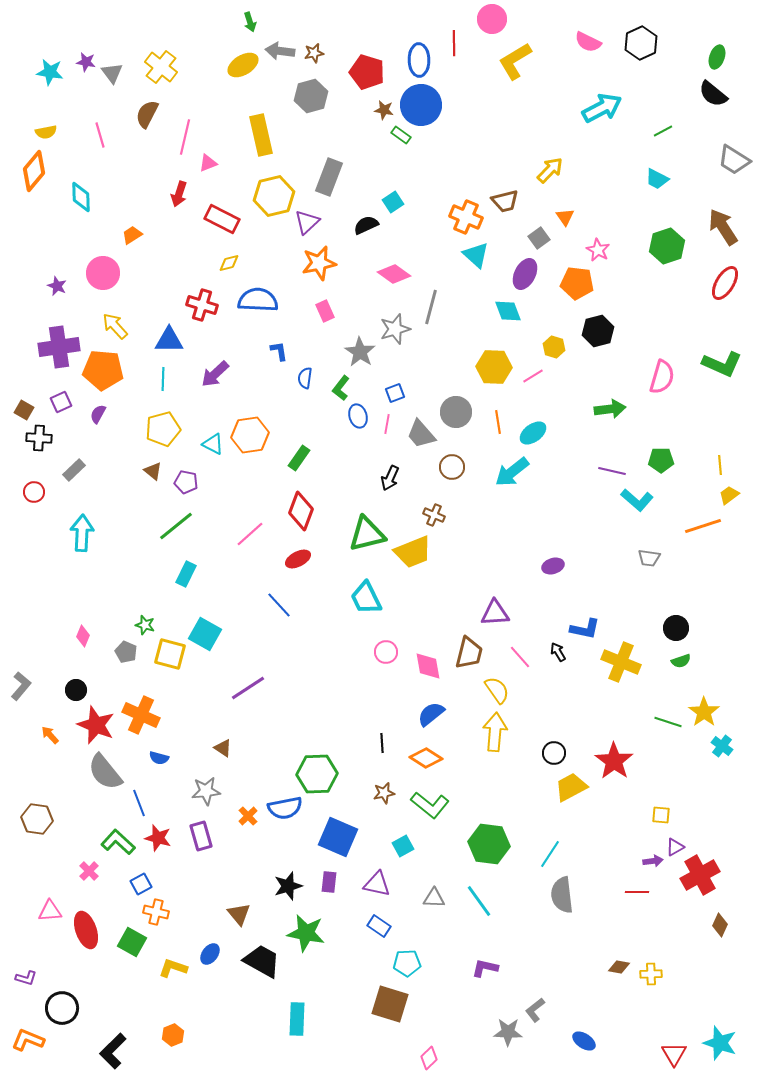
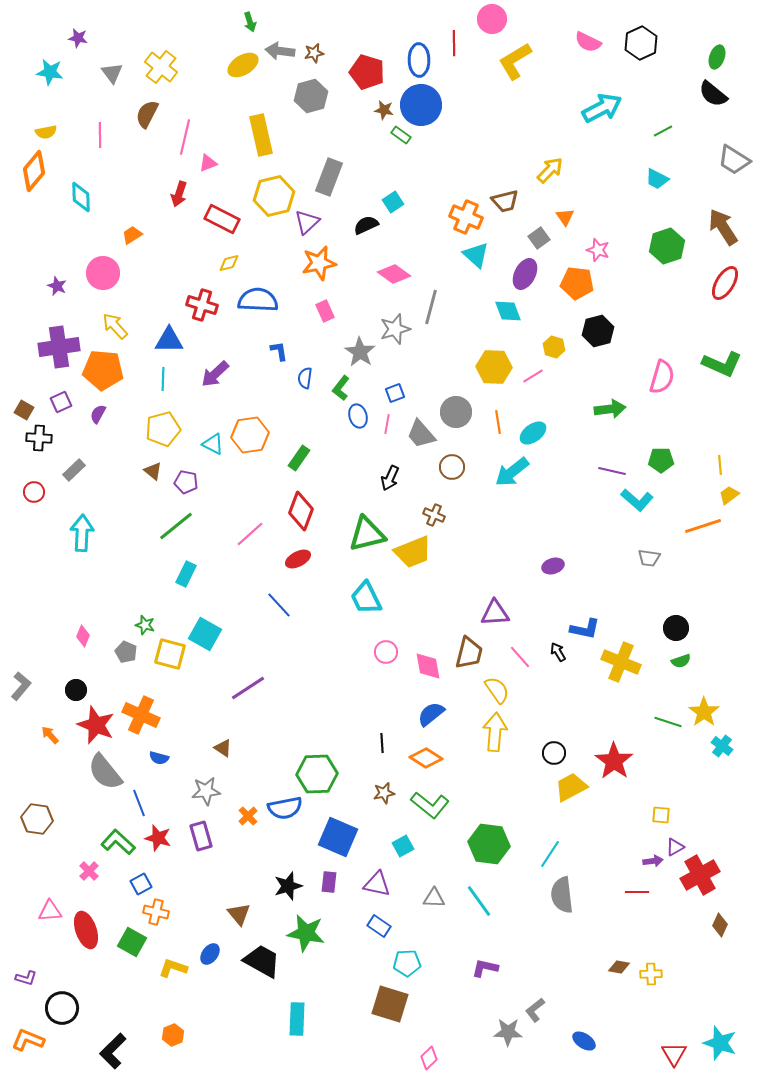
purple star at (86, 62): moved 8 px left, 24 px up
pink line at (100, 135): rotated 15 degrees clockwise
pink star at (598, 250): rotated 10 degrees counterclockwise
